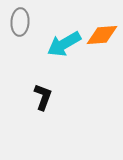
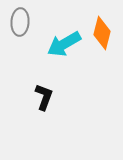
orange diamond: moved 2 px up; rotated 72 degrees counterclockwise
black L-shape: moved 1 px right
